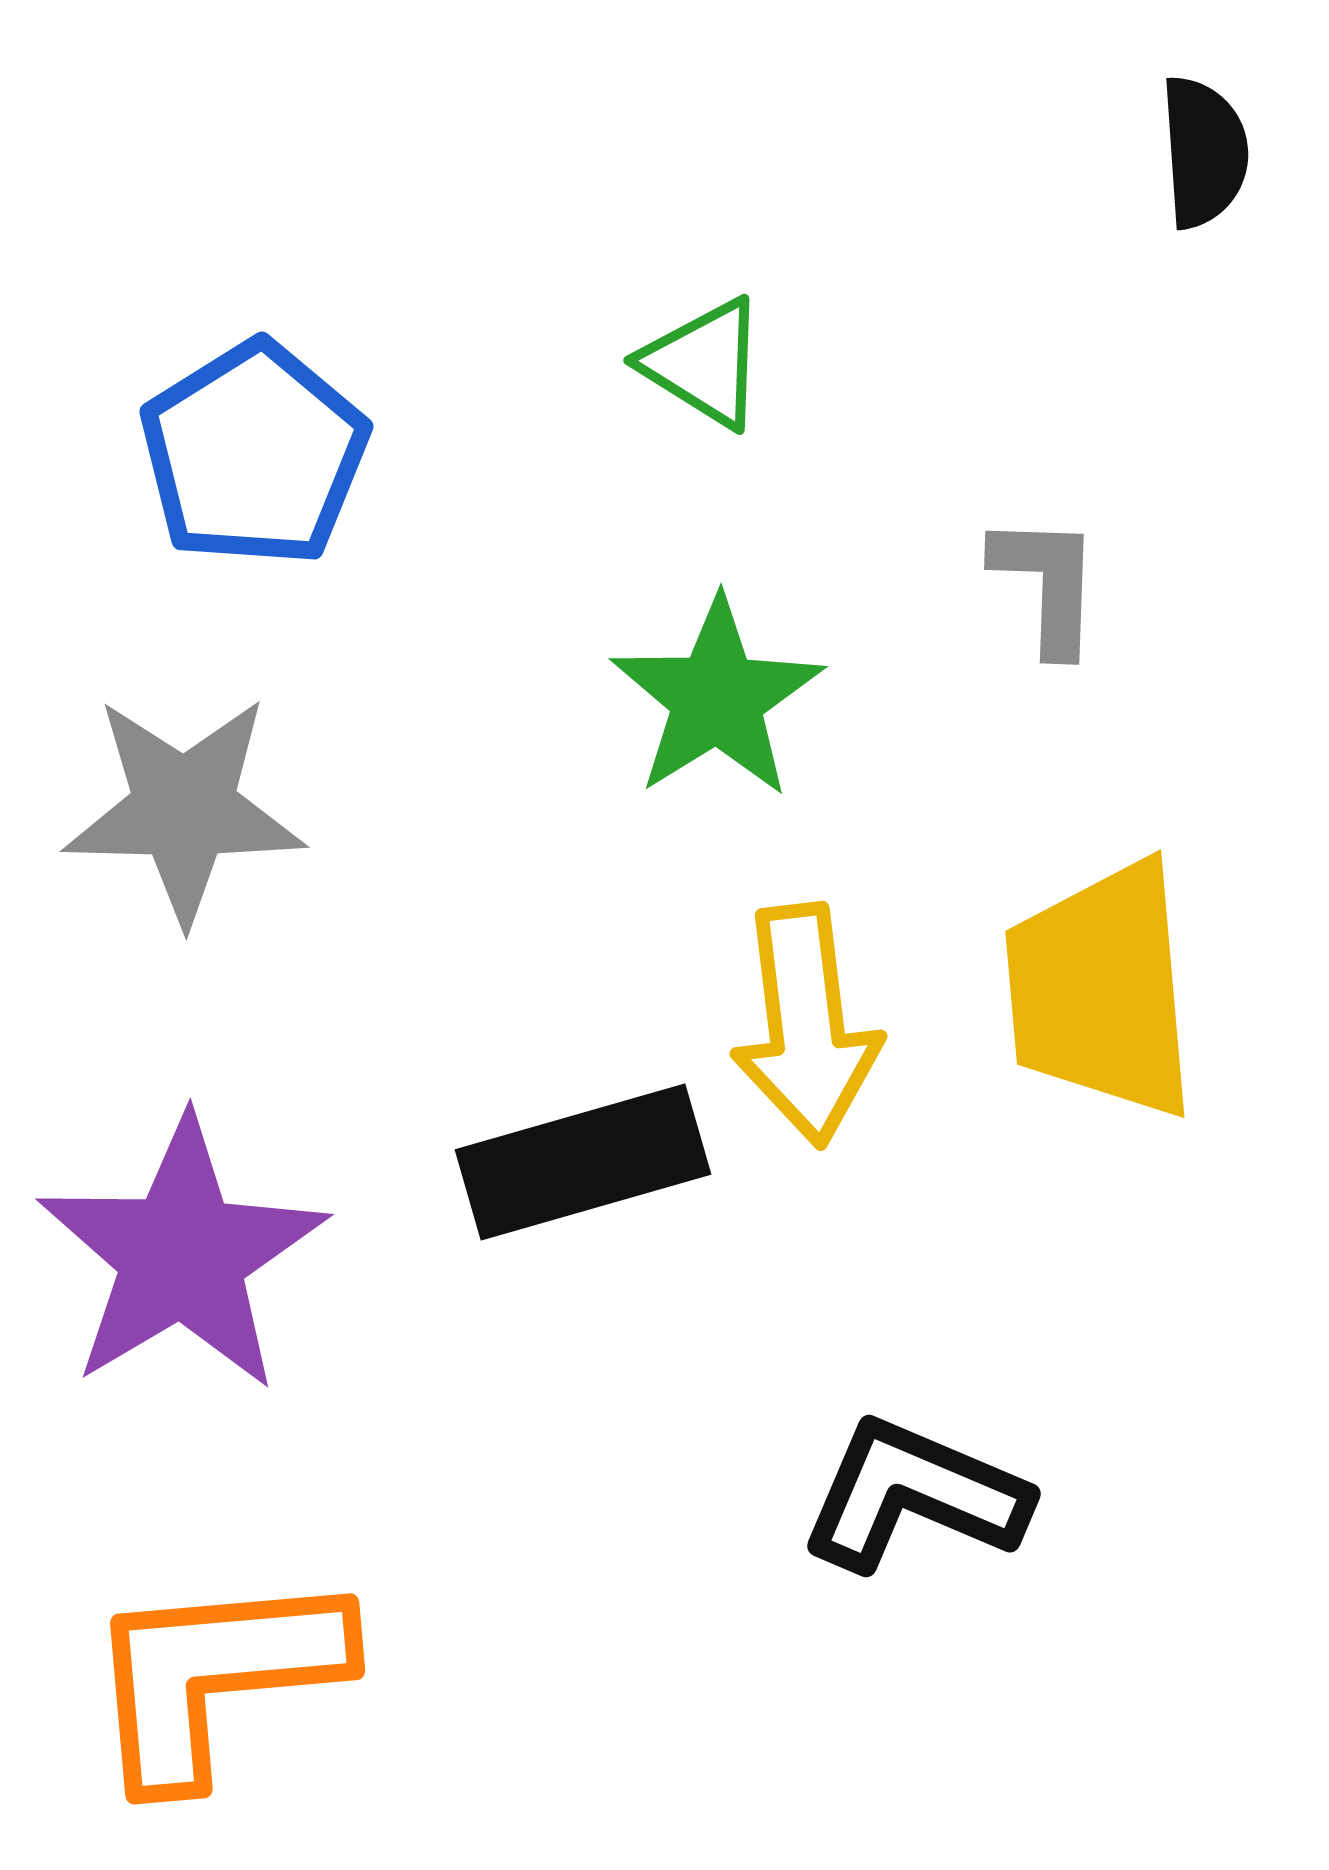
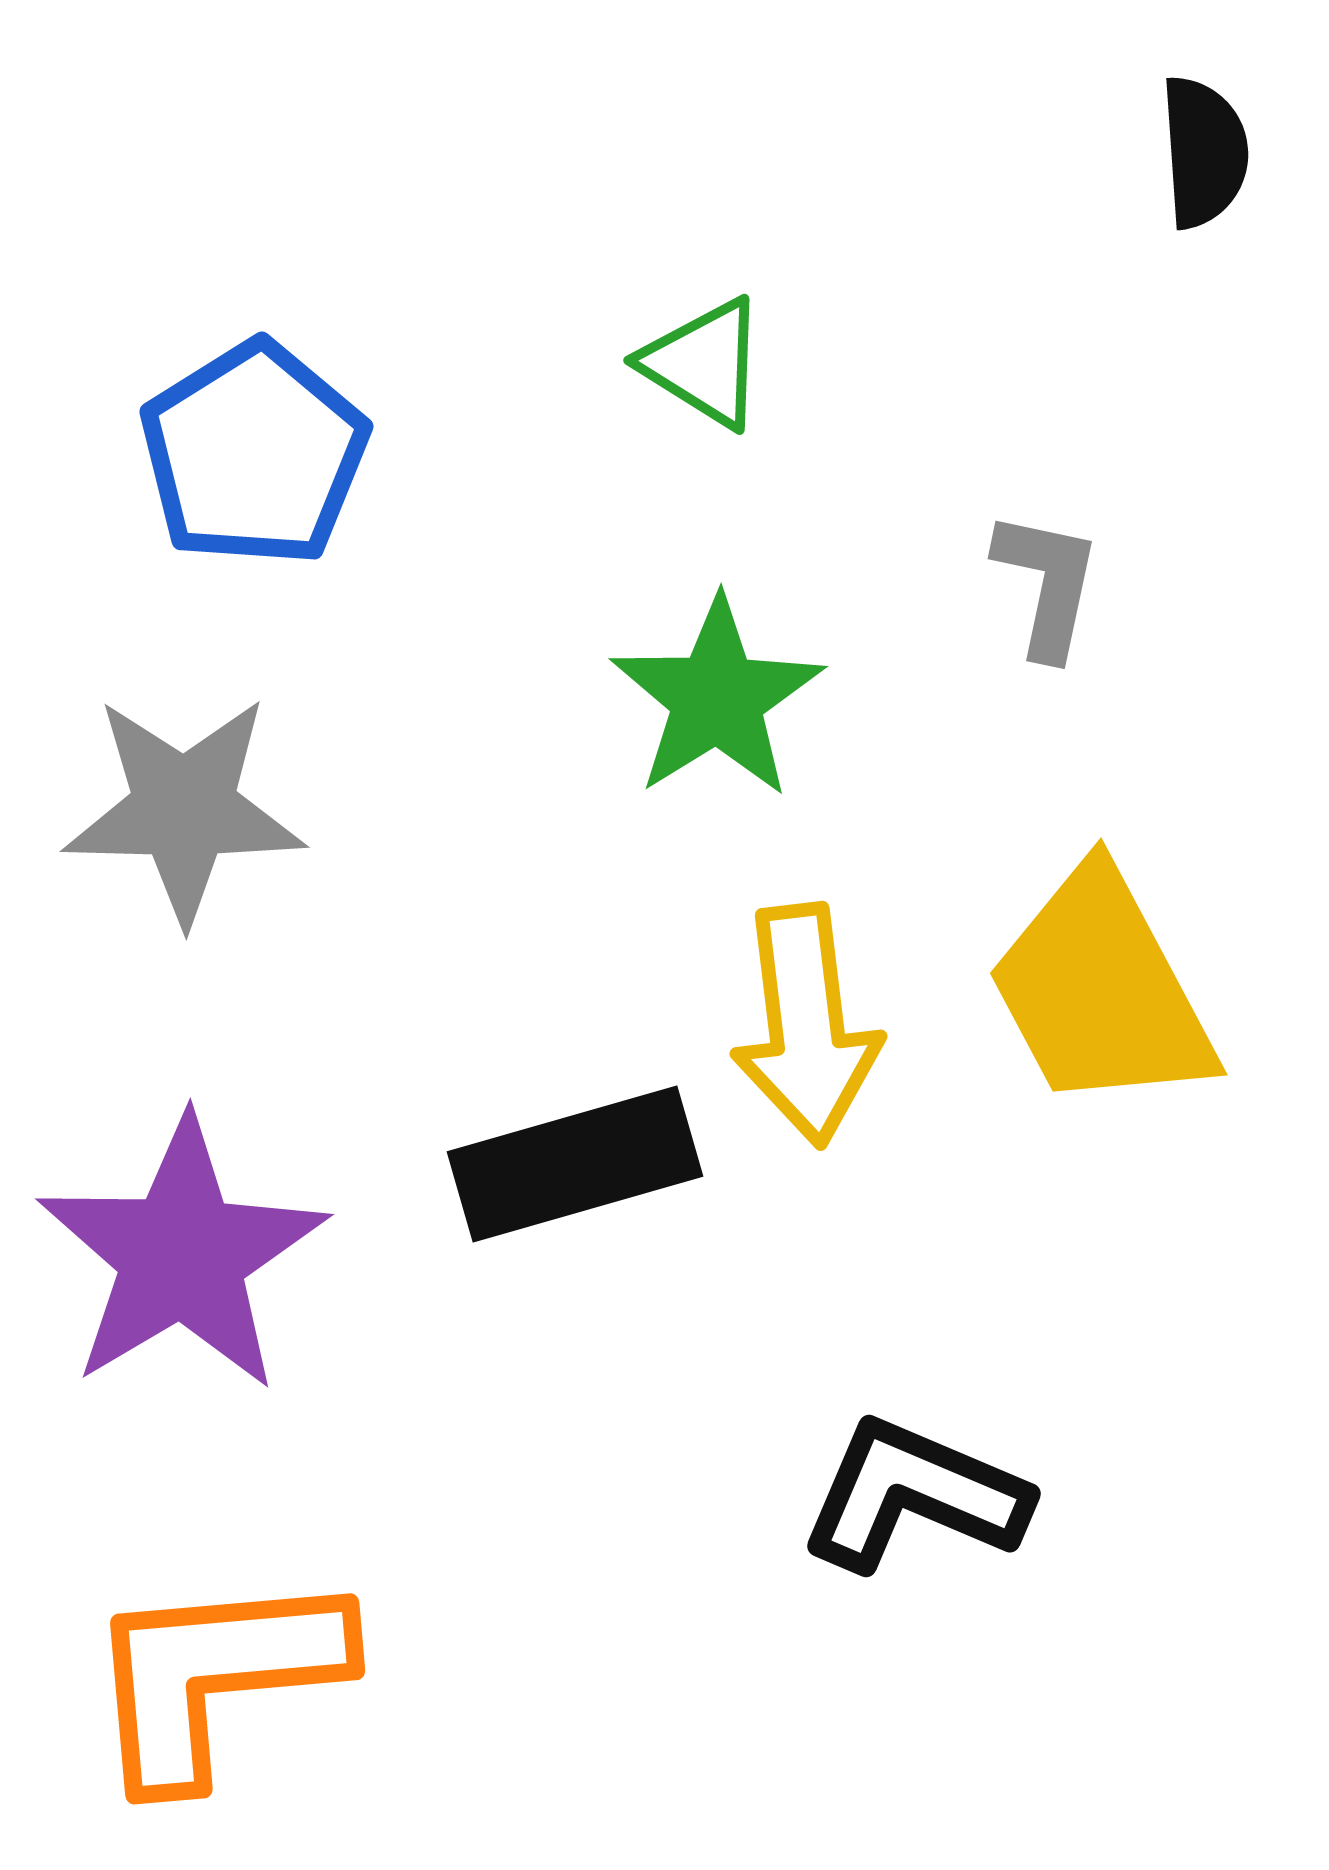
gray L-shape: rotated 10 degrees clockwise
yellow trapezoid: rotated 23 degrees counterclockwise
black rectangle: moved 8 px left, 2 px down
